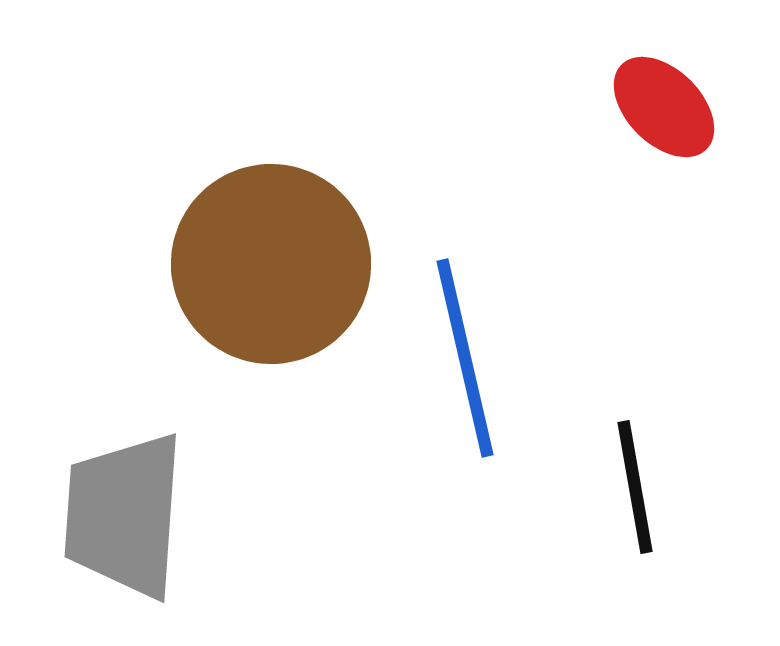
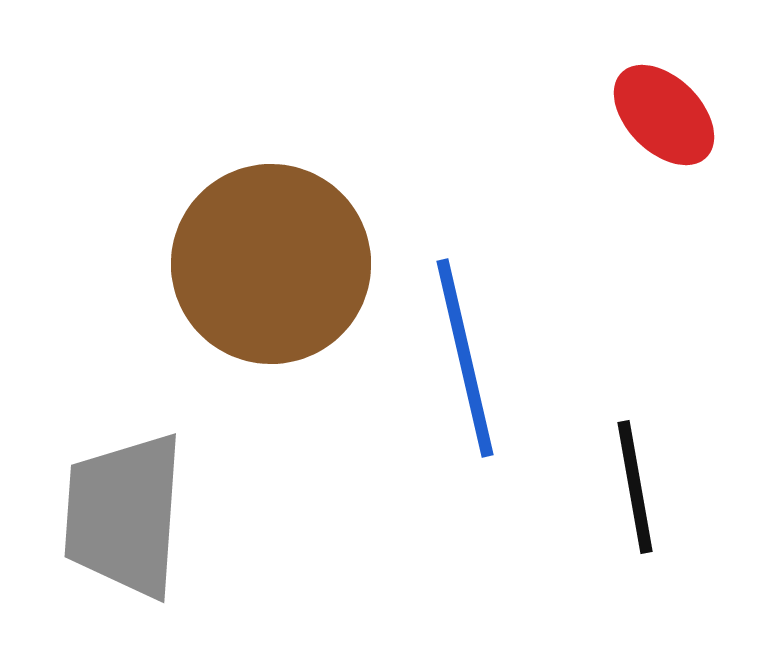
red ellipse: moved 8 px down
